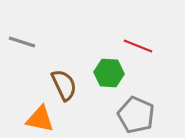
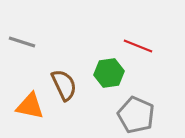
green hexagon: rotated 12 degrees counterclockwise
orange triangle: moved 10 px left, 13 px up
